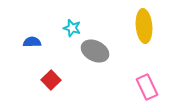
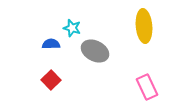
blue semicircle: moved 19 px right, 2 px down
